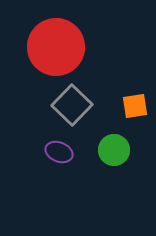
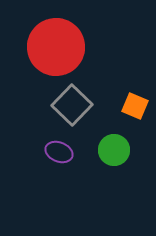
orange square: rotated 32 degrees clockwise
